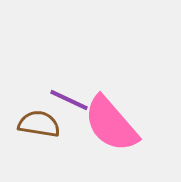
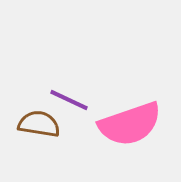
pink semicircle: moved 19 px right; rotated 68 degrees counterclockwise
